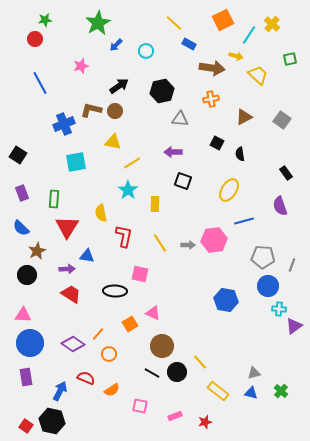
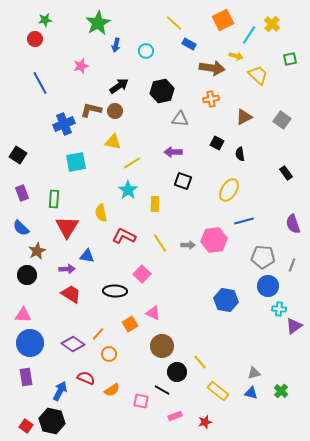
blue arrow at (116, 45): rotated 32 degrees counterclockwise
purple semicircle at (280, 206): moved 13 px right, 18 px down
red L-shape at (124, 236): rotated 75 degrees counterclockwise
pink square at (140, 274): moved 2 px right; rotated 30 degrees clockwise
black line at (152, 373): moved 10 px right, 17 px down
pink square at (140, 406): moved 1 px right, 5 px up
